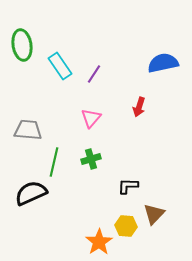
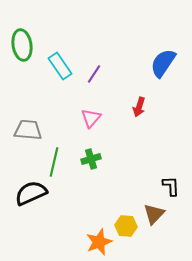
blue semicircle: rotated 44 degrees counterclockwise
black L-shape: moved 43 px right; rotated 85 degrees clockwise
orange star: rotated 12 degrees clockwise
